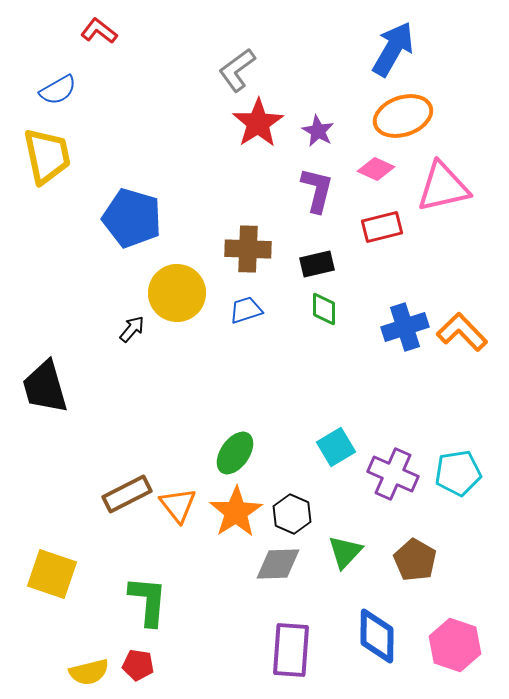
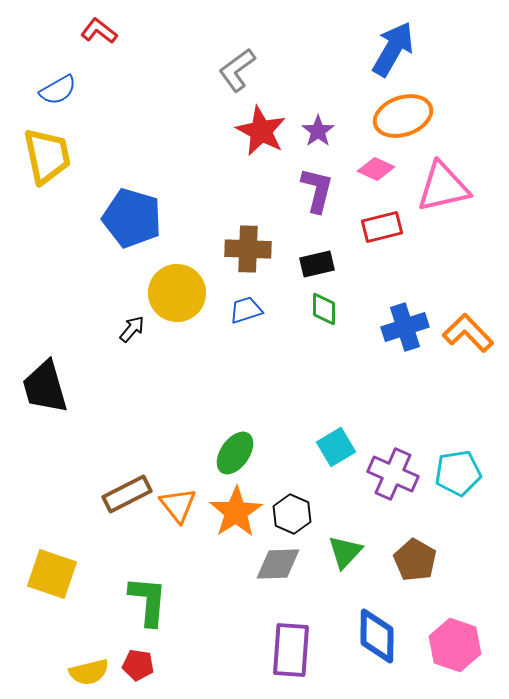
red star: moved 3 px right, 8 px down; rotated 12 degrees counterclockwise
purple star: rotated 8 degrees clockwise
orange L-shape: moved 6 px right, 1 px down
